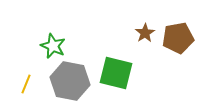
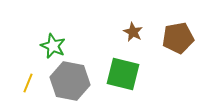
brown star: moved 12 px left, 1 px up; rotated 12 degrees counterclockwise
green square: moved 7 px right, 1 px down
yellow line: moved 2 px right, 1 px up
